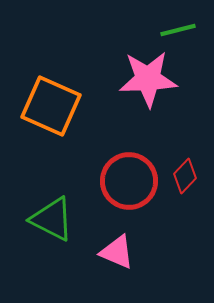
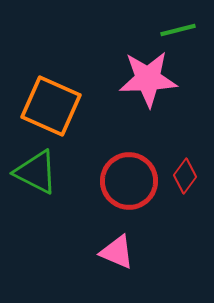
red diamond: rotated 8 degrees counterclockwise
green triangle: moved 16 px left, 47 px up
